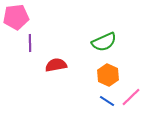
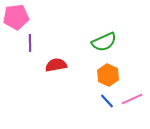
pink line: moved 1 px right, 2 px down; rotated 20 degrees clockwise
blue line: rotated 14 degrees clockwise
